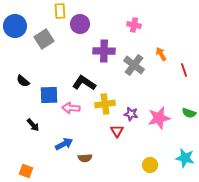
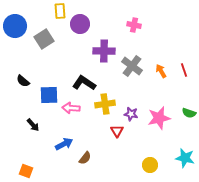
orange arrow: moved 17 px down
gray cross: moved 2 px left, 1 px down
brown semicircle: rotated 48 degrees counterclockwise
